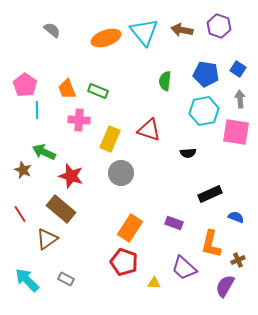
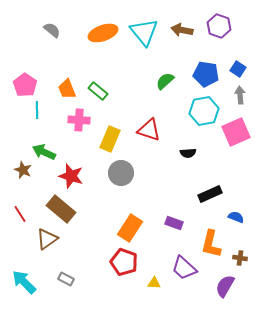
orange ellipse: moved 3 px left, 5 px up
green semicircle: rotated 42 degrees clockwise
green rectangle: rotated 18 degrees clockwise
gray arrow: moved 4 px up
pink square: rotated 32 degrees counterclockwise
brown cross: moved 2 px right, 2 px up; rotated 32 degrees clockwise
cyan arrow: moved 3 px left, 2 px down
